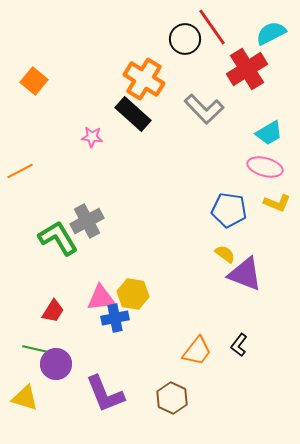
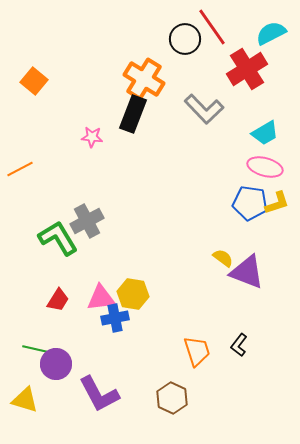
black rectangle: rotated 69 degrees clockwise
cyan trapezoid: moved 4 px left
orange line: moved 2 px up
yellow L-shape: rotated 40 degrees counterclockwise
blue pentagon: moved 21 px right, 7 px up
yellow semicircle: moved 2 px left, 4 px down
purple triangle: moved 2 px right, 2 px up
red trapezoid: moved 5 px right, 11 px up
orange trapezoid: rotated 56 degrees counterclockwise
purple L-shape: moved 6 px left; rotated 6 degrees counterclockwise
yellow triangle: moved 2 px down
